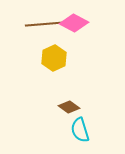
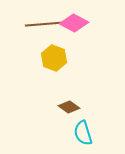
yellow hexagon: rotated 15 degrees counterclockwise
cyan semicircle: moved 3 px right, 3 px down
